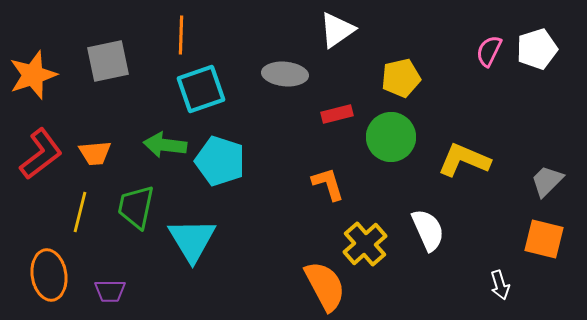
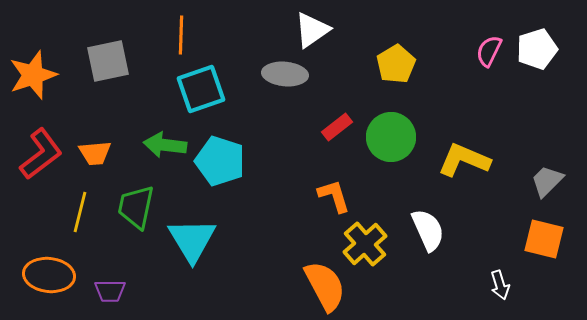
white triangle: moved 25 px left
yellow pentagon: moved 5 px left, 14 px up; rotated 18 degrees counterclockwise
red rectangle: moved 13 px down; rotated 24 degrees counterclockwise
orange L-shape: moved 6 px right, 12 px down
orange ellipse: rotated 75 degrees counterclockwise
